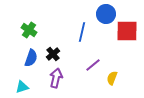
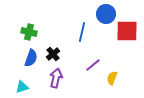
green cross: moved 2 px down; rotated 21 degrees counterclockwise
